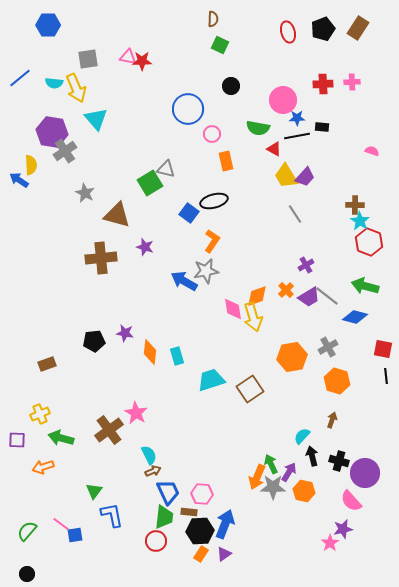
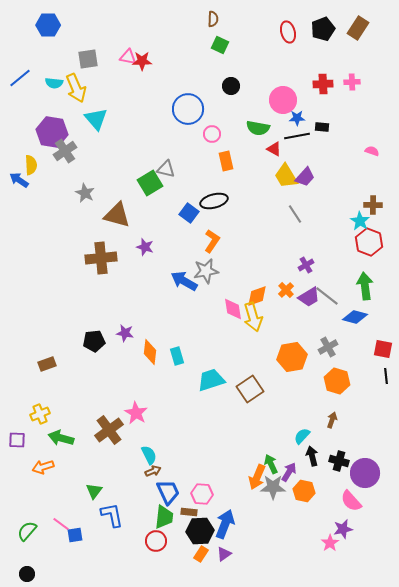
brown cross at (355, 205): moved 18 px right
green arrow at (365, 286): rotated 68 degrees clockwise
